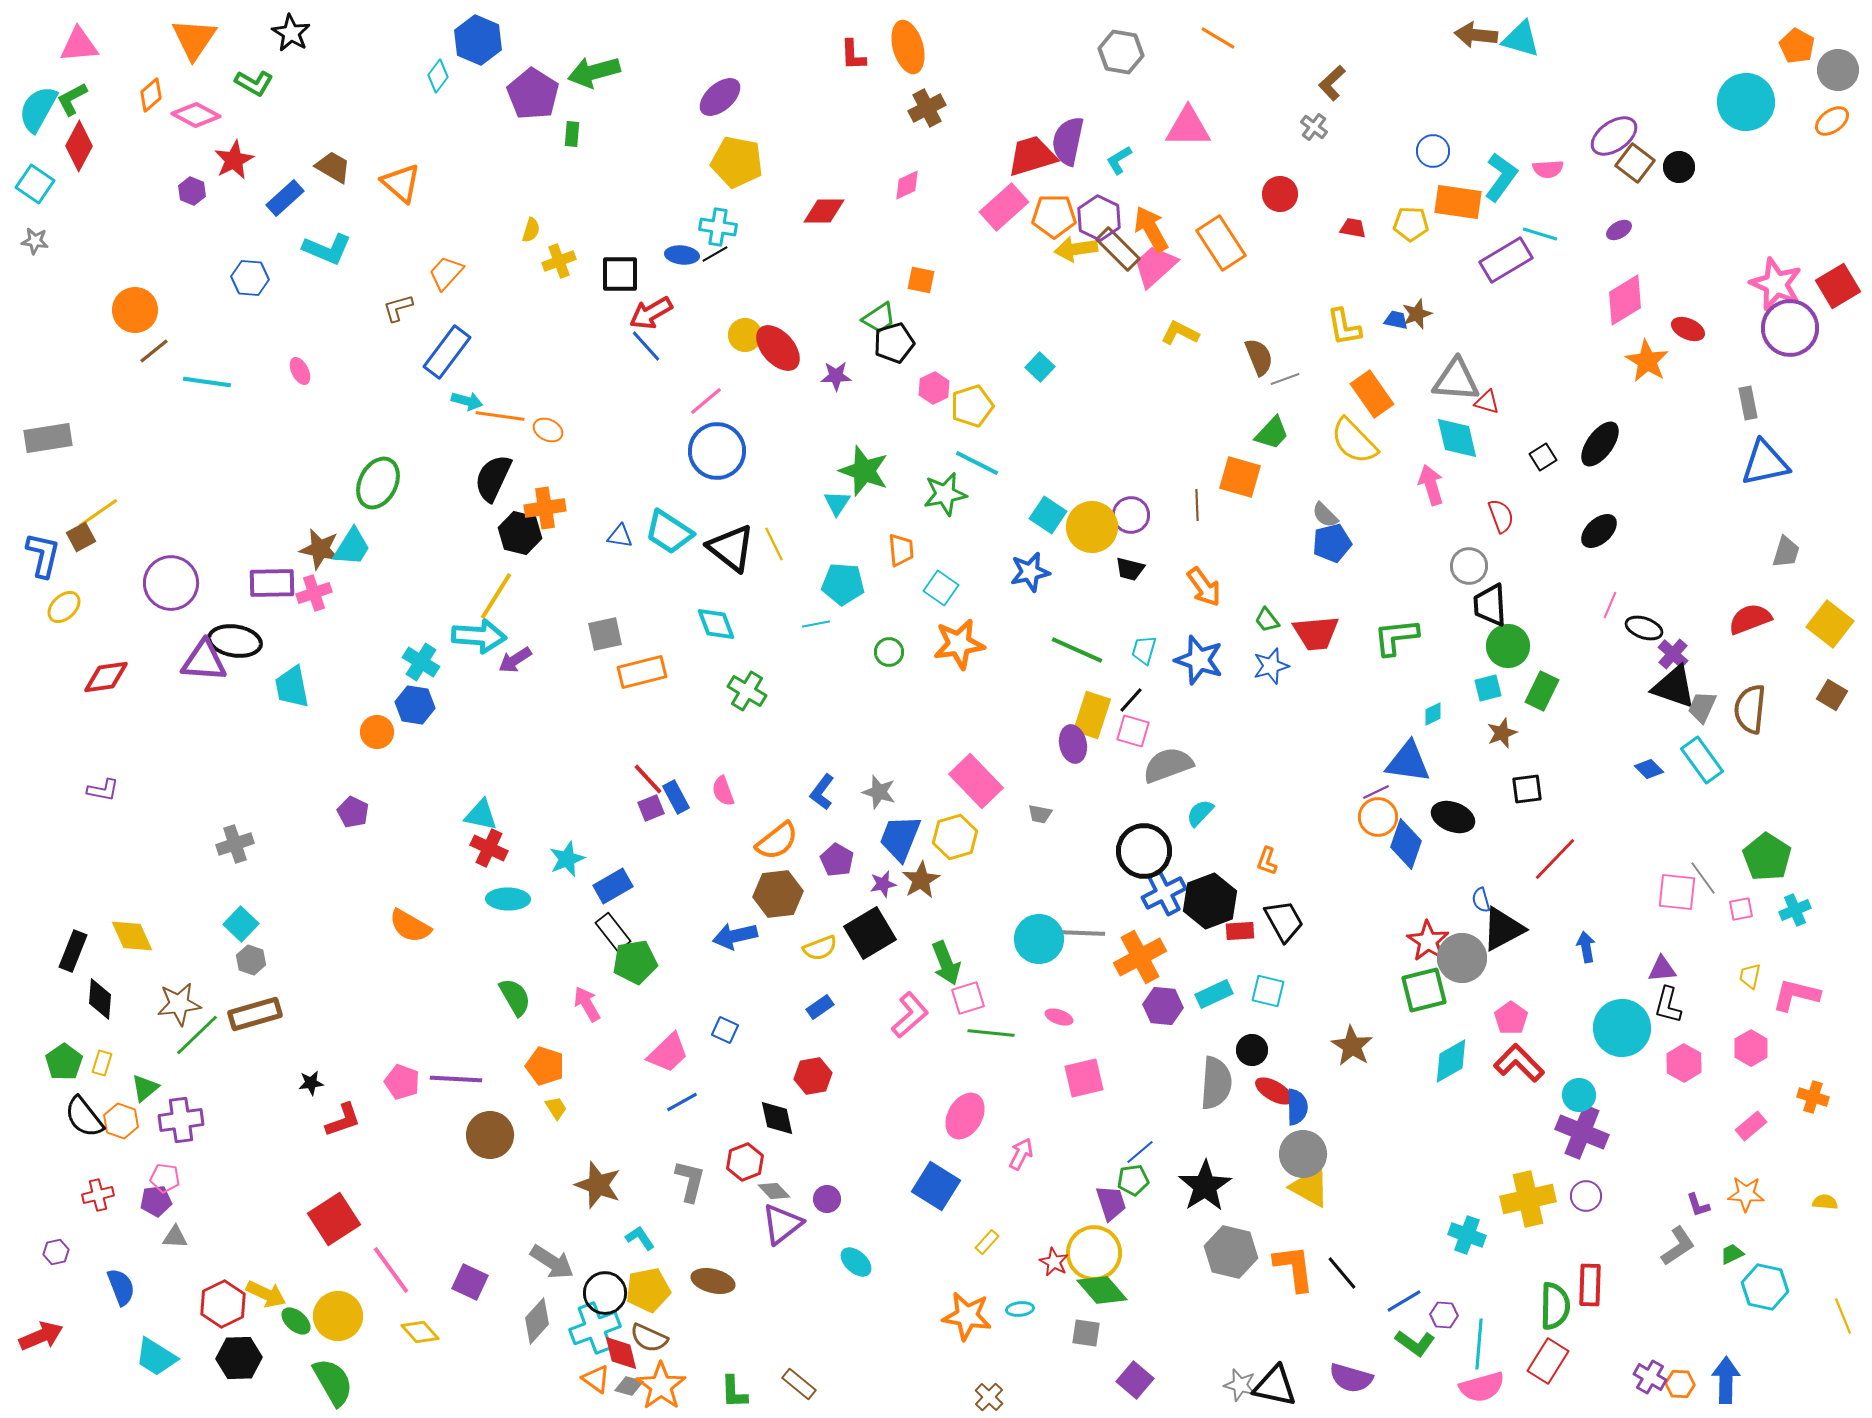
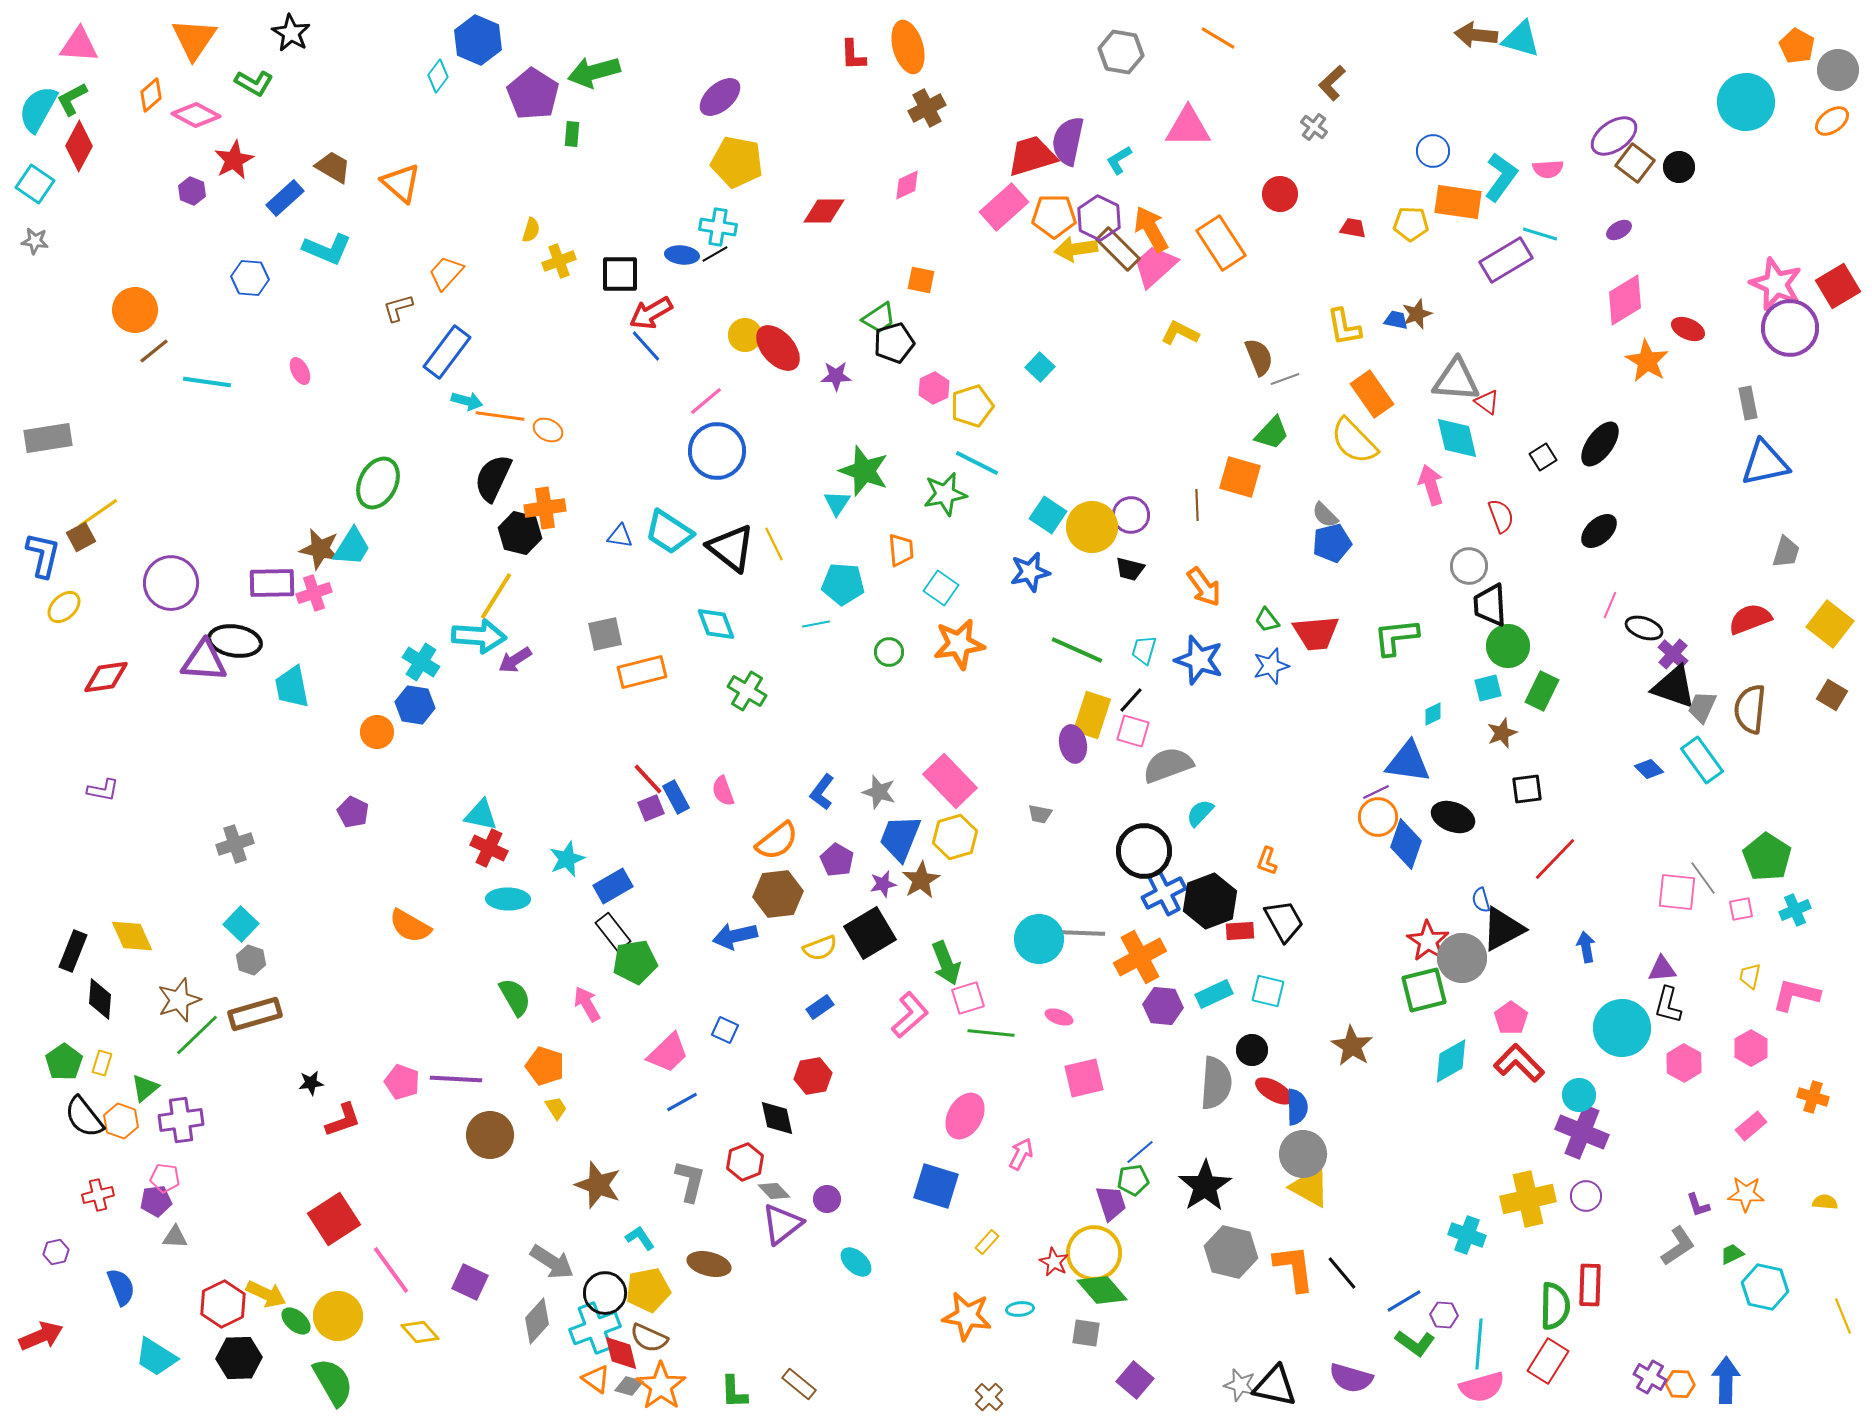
pink triangle at (79, 45): rotated 9 degrees clockwise
red triangle at (1487, 402): rotated 20 degrees clockwise
pink rectangle at (976, 781): moved 26 px left
brown star at (179, 1004): moved 4 px up; rotated 12 degrees counterclockwise
blue square at (936, 1186): rotated 15 degrees counterclockwise
brown ellipse at (713, 1281): moved 4 px left, 17 px up
